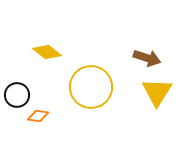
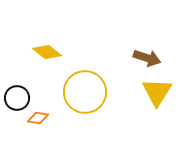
yellow circle: moved 6 px left, 5 px down
black circle: moved 3 px down
orange diamond: moved 2 px down
